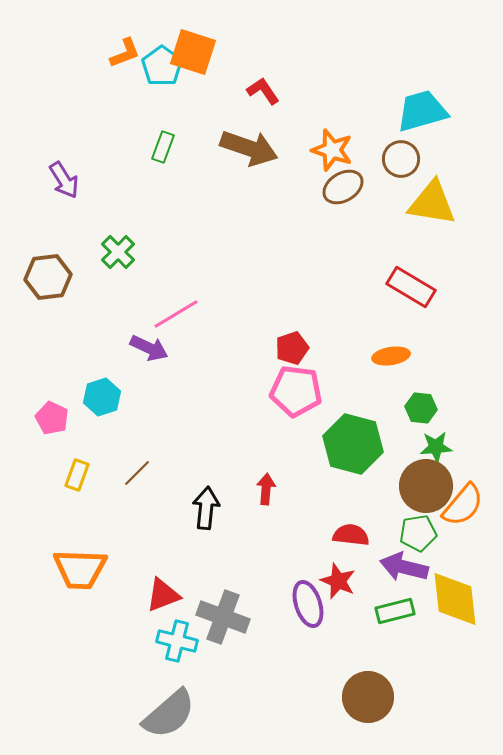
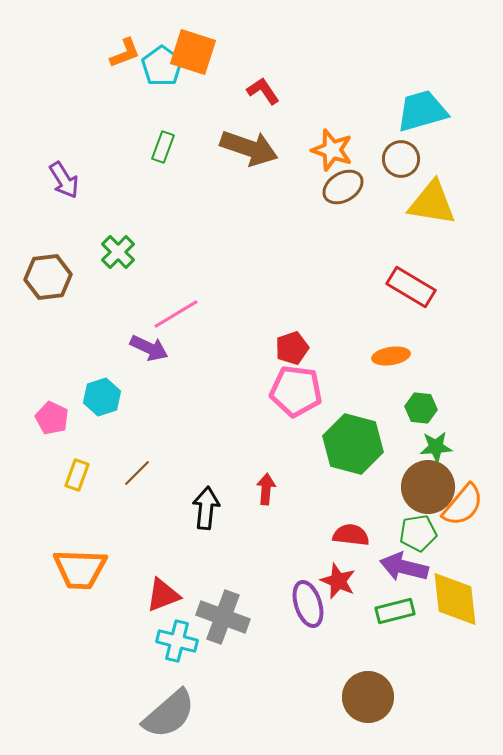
brown circle at (426, 486): moved 2 px right, 1 px down
